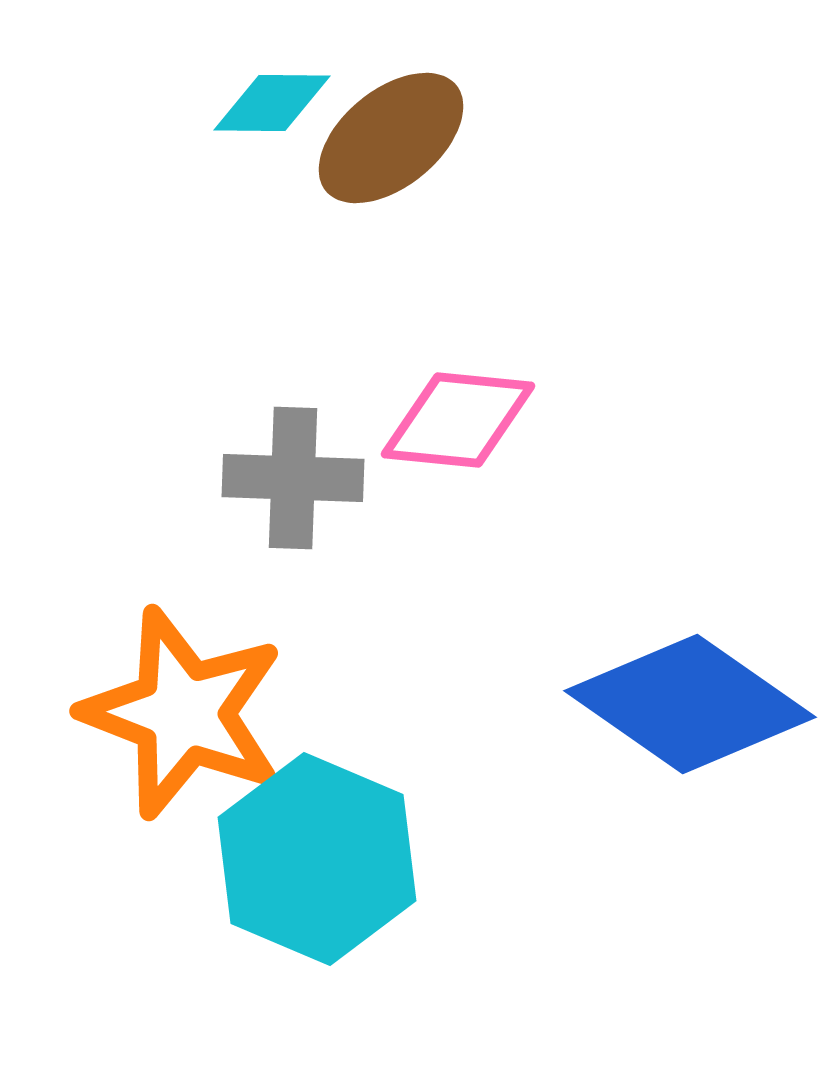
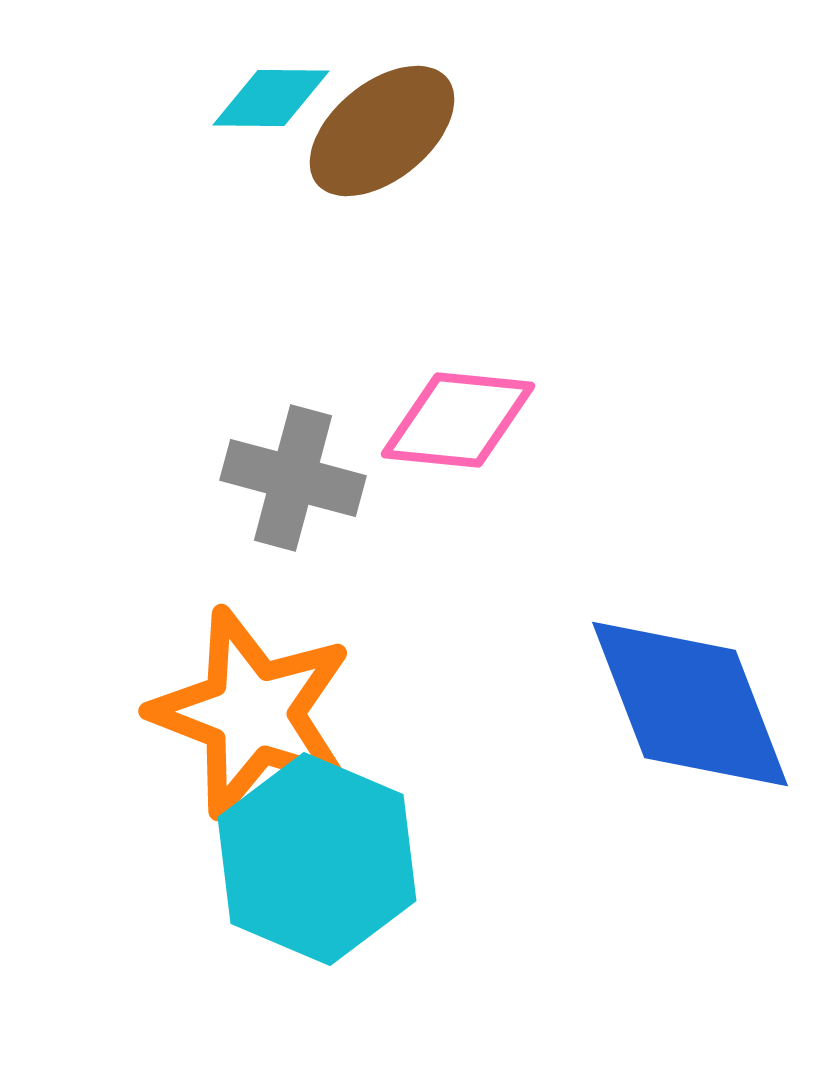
cyan diamond: moved 1 px left, 5 px up
brown ellipse: moved 9 px left, 7 px up
gray cross: rotated 13 degrees clockwise
blue diamond: rotated 34 degrees clockwise
orange star: moved 69 px right
